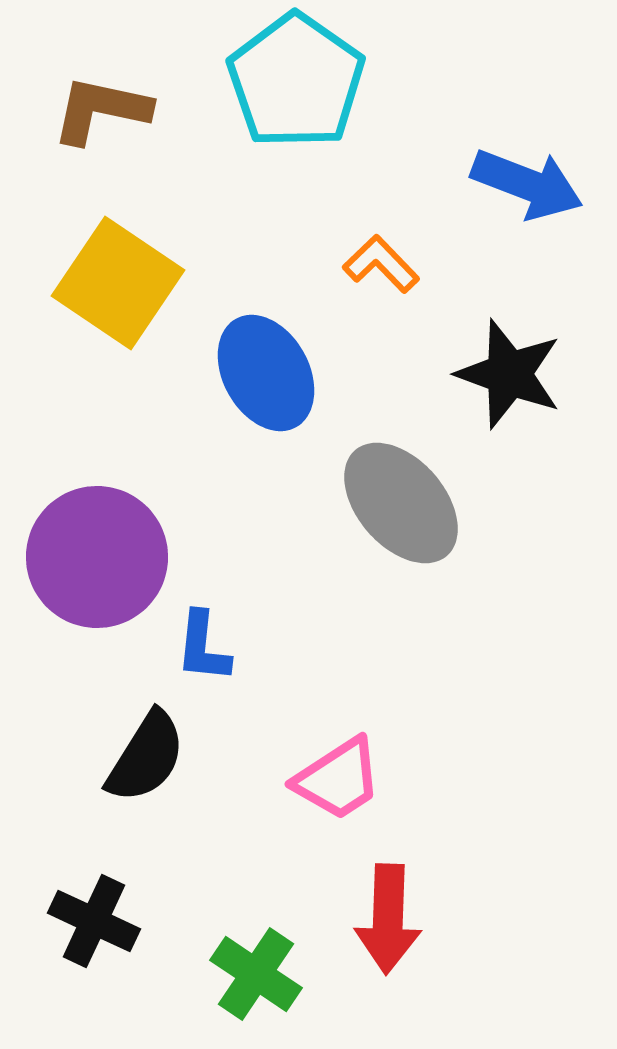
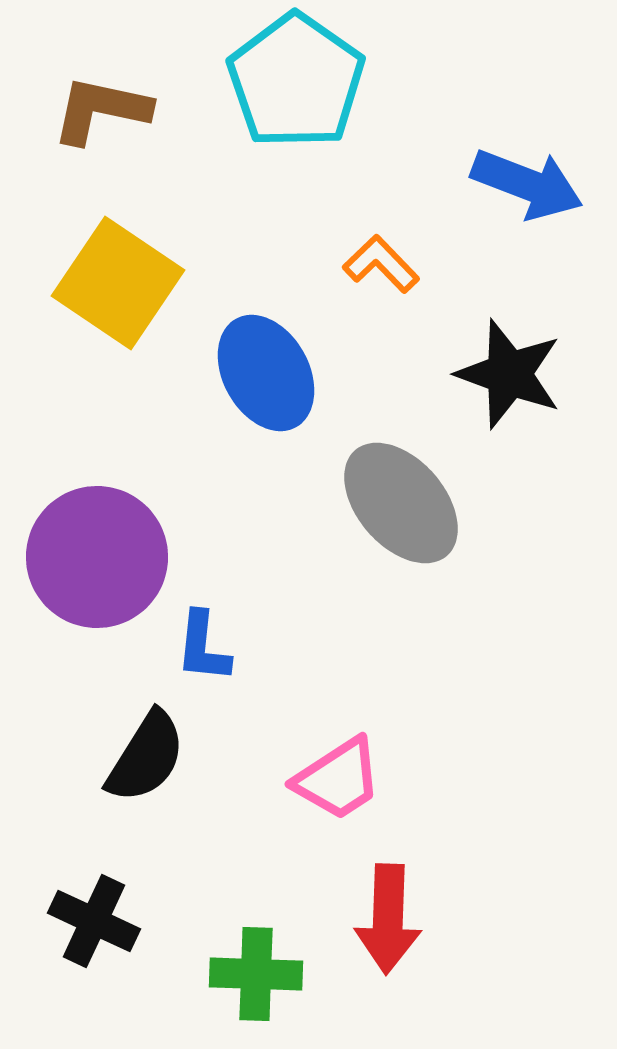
green cross: rotated 32 degrees counterclockwise
